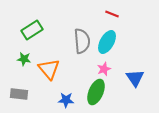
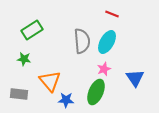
orange triangle: moved 1 px right, 12 px down
